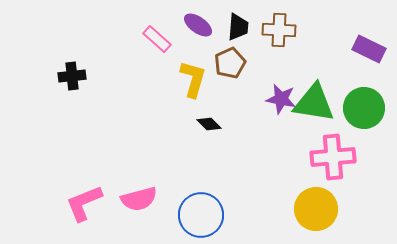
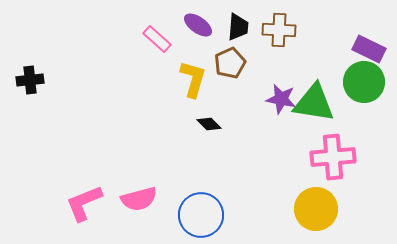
black cross: moved 42 px left, 4 px down
green circle: moved 26 px up
